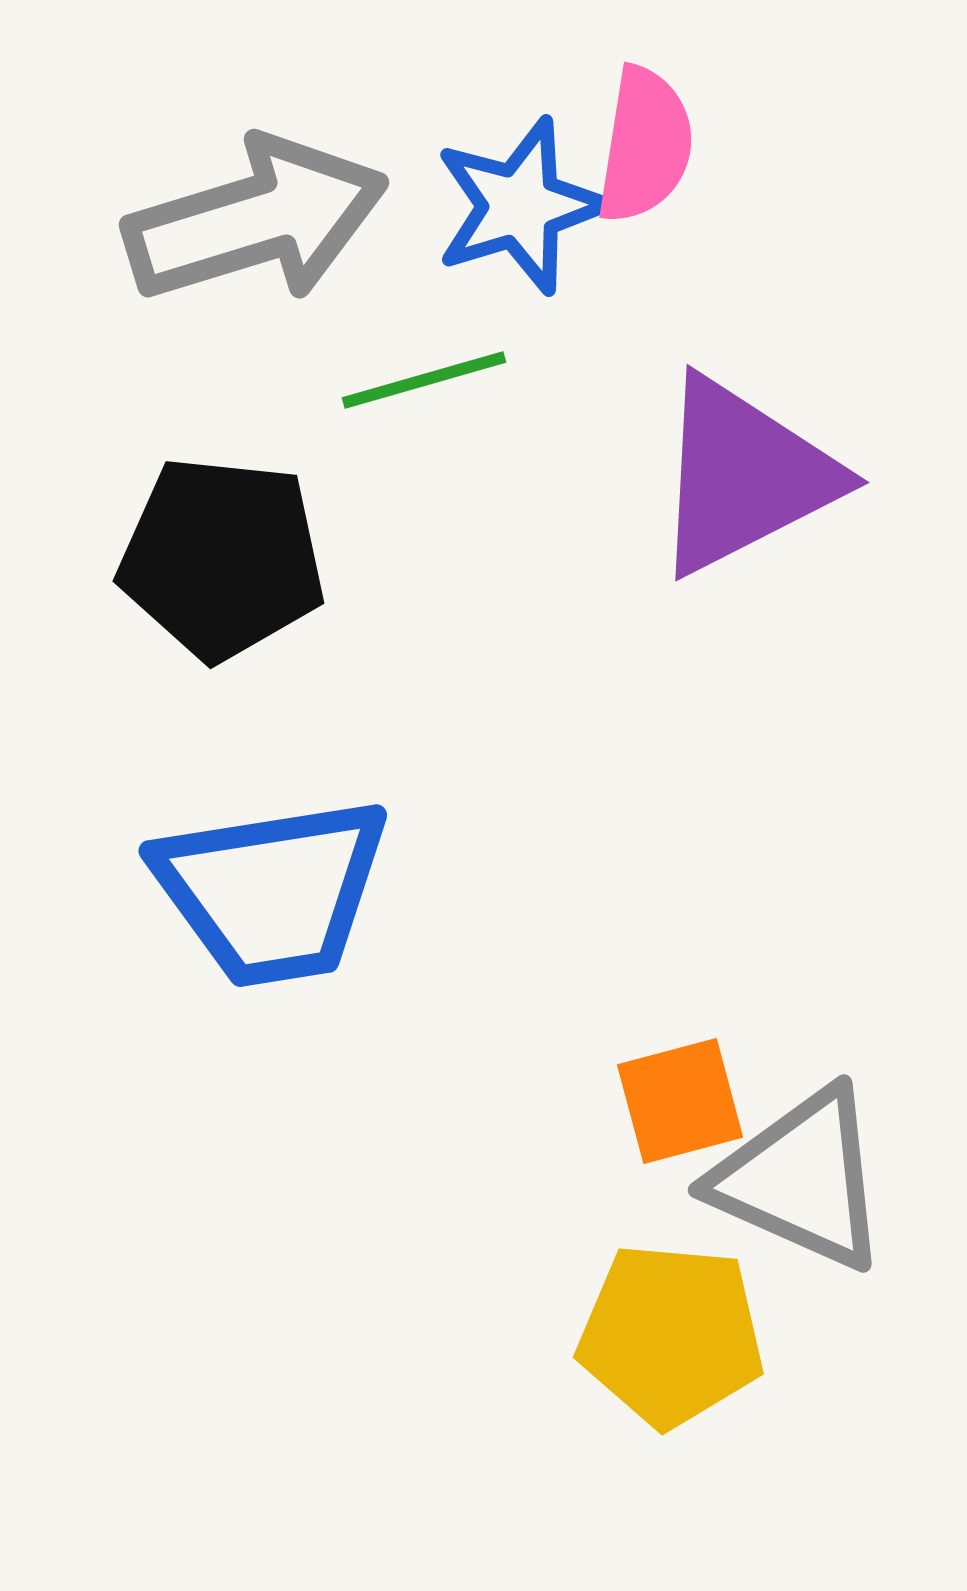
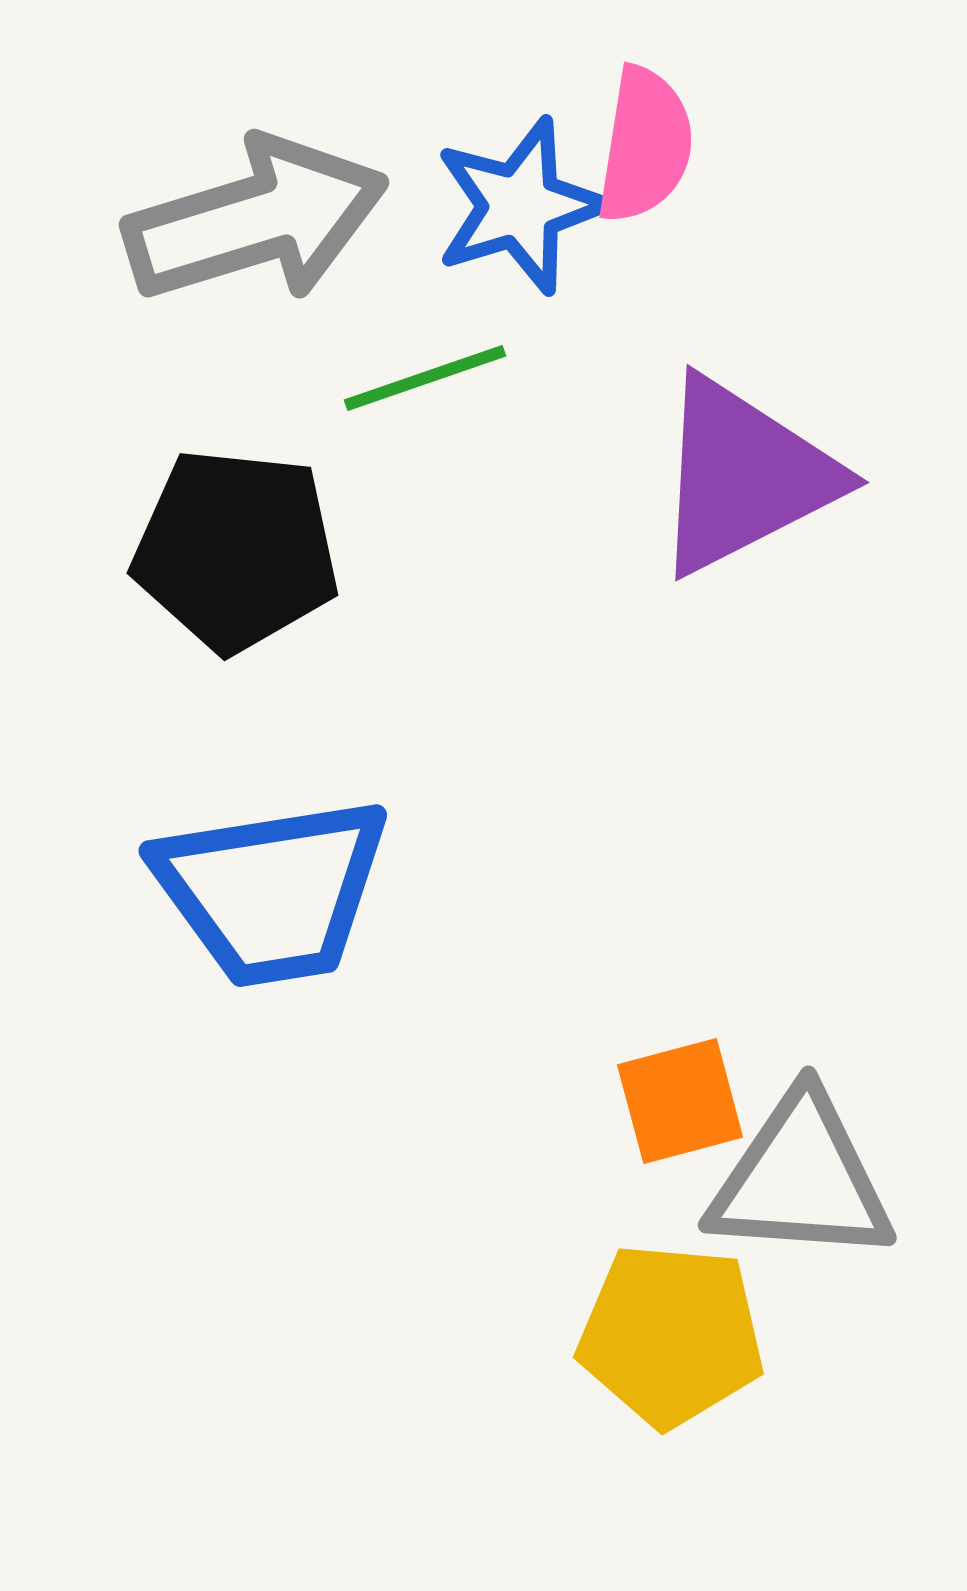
green line: moved 1 px right, 2 px up; rotated 3 degrees counterclockwise
black pentagon: moved 14 px right, 8 px up
gray triangle: rotated 20 degrees counterclockwise
